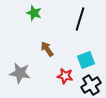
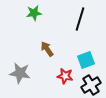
green star: rotated 28 degrees counterclockwise
